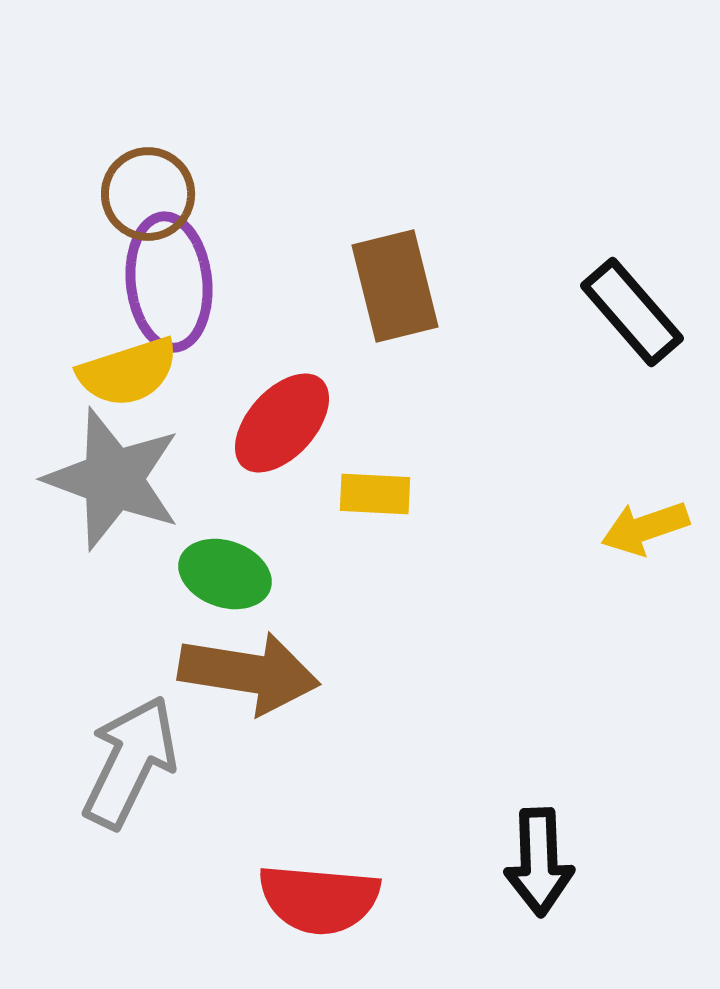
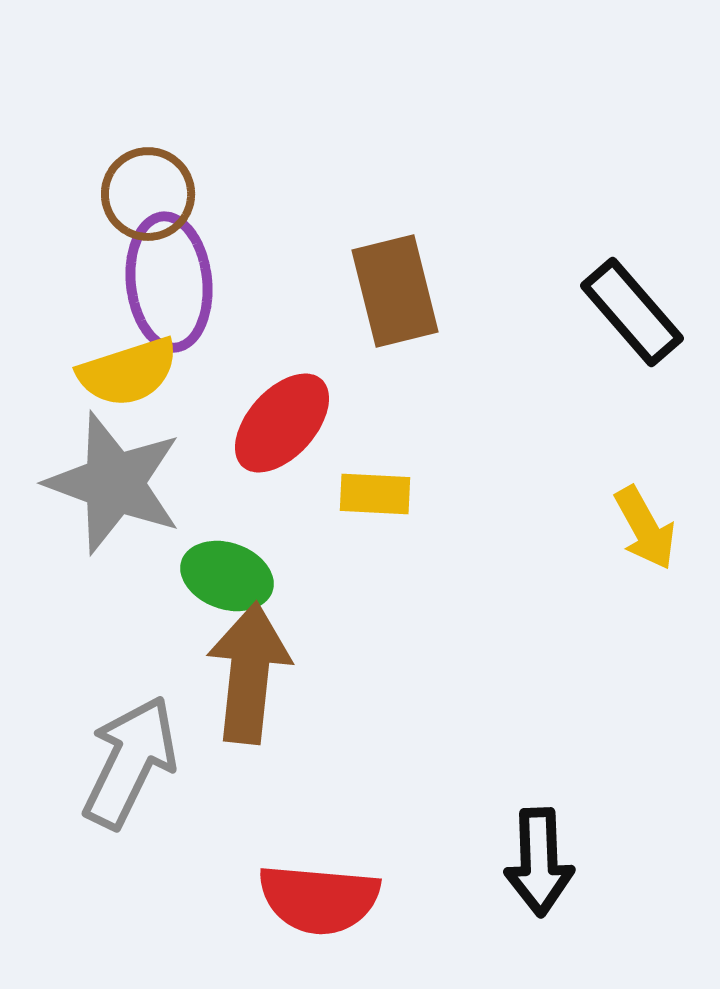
brown rectangle: moved 5 px down
gray star: moved 1 px right, 4 px down
yellow arrow: rotated 100 degrees counterclockwise
green ellipse: moved 2 px right, 2 px down
brown arrow: rotated 93 degrees counterclockwise
